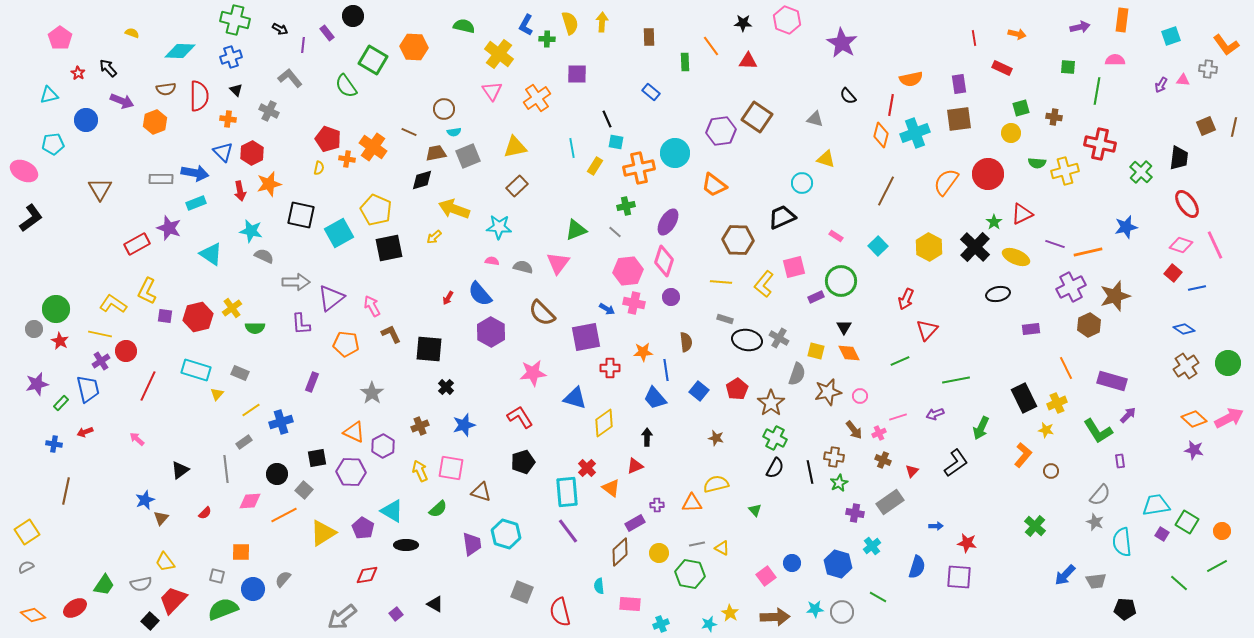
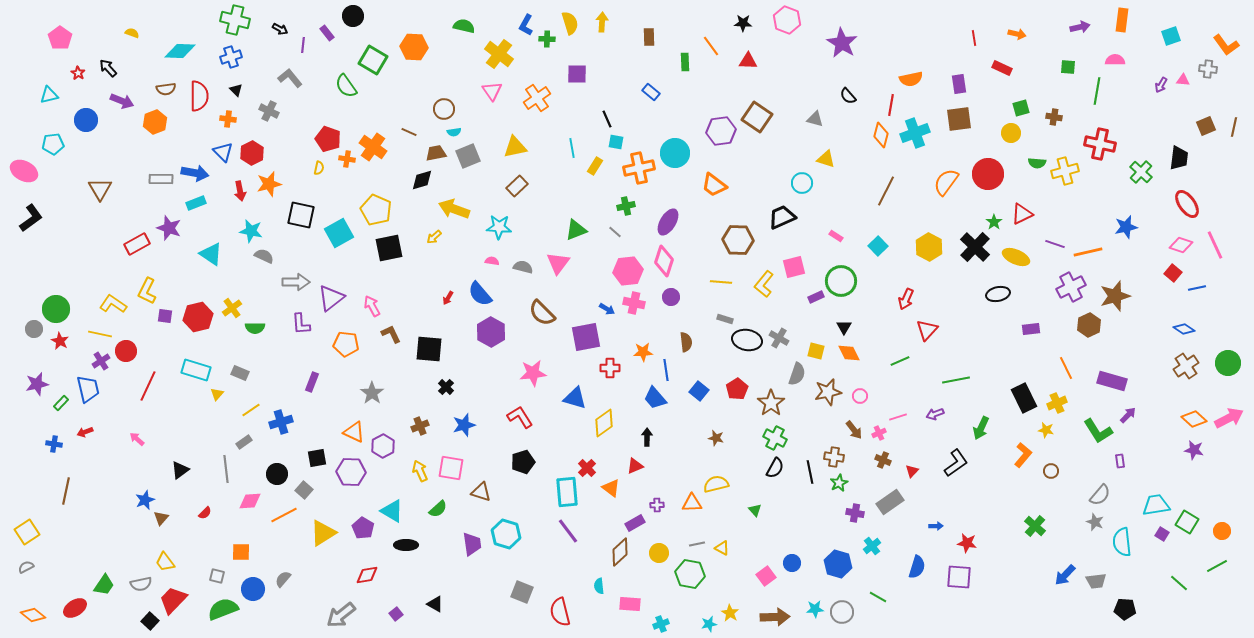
gray arrow at (342, 617): moved 1 px left, 2 px up
